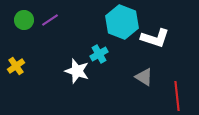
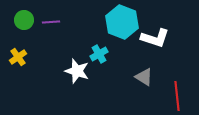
purple line: moved 1 px right, 2 px down; rotated 30 degrees clockwise
yellow cross: moved 2 px right, 9 px up
